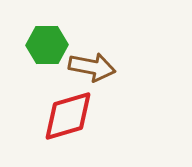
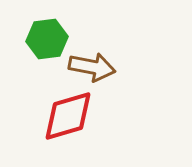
green hexagon: moved 6 px up; rotated 6 degrees counterclockwise
